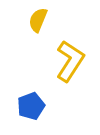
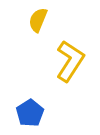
blue pentagon: moved 1 px left, 7 px down; rotated 12 degrees counterclockwise
